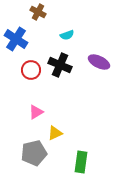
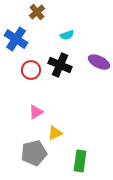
brown cross: moved 1 px left; rotated 21 degrees clockwise
green rectangle: moved 1 px left, 1 px up
